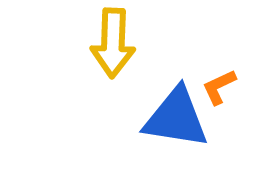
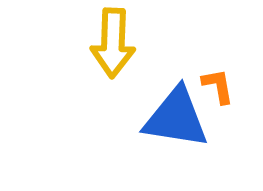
orange L-shape: moved 1 px left, 1 px up; rotated 105 degrees clockwise
